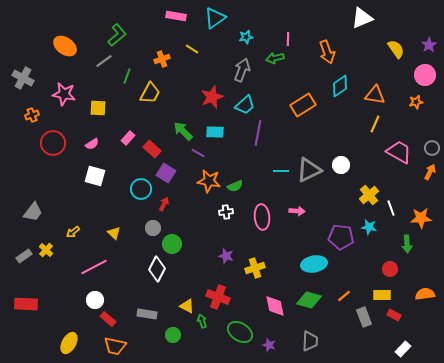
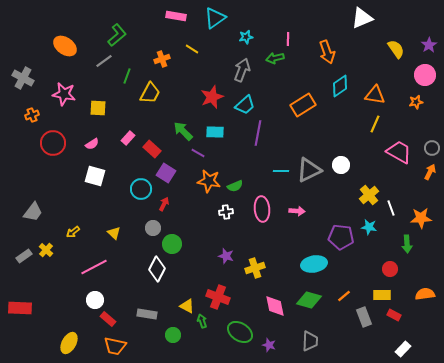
pink ellipse at (262, 217): moved 8 px up
red rectangle at (26, 304): moved 6 px left, 4 px down
